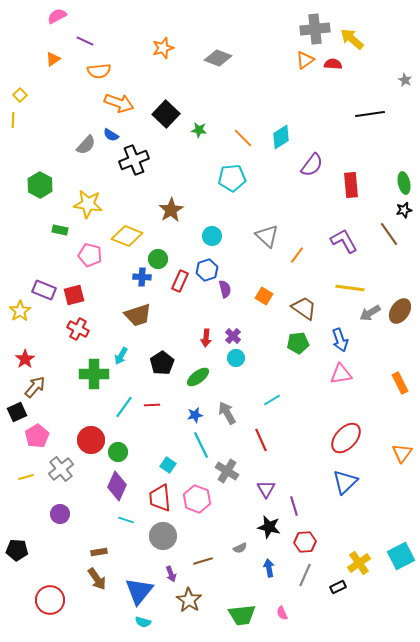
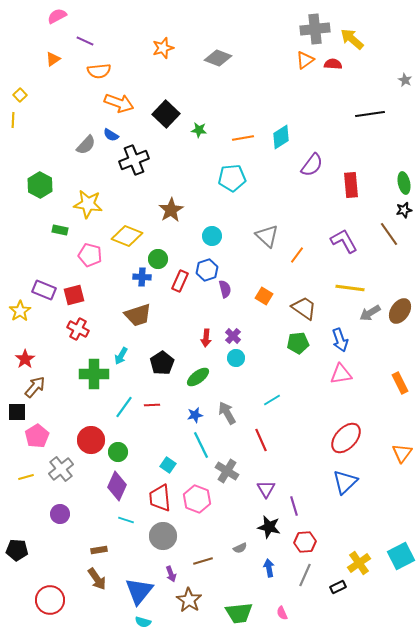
orange line at (243, 138): rotated 55 degrees counterclockwise
black square at (17, 412): rotated 24 degrees clockwise
brown rectangle at (99, 552): moved 2 px up
green trapezoid at (242, 615): moved 3 px left, 2 px up
